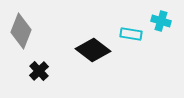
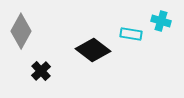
gray diamond: rotated 8 degrees clockwise
black cross: moved 2 px right
